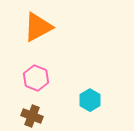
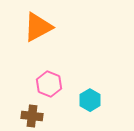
pink hexagon: moved 13 px right, 6 px down
brown cross: rotated 15 degrees counterclockwise
